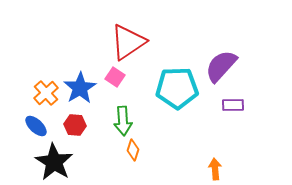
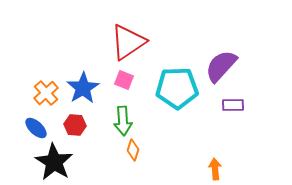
pink square: moved 9 px right, 3 px down; rotated 12 degrees counterclockwise
blue star: moved 3 px right
blue ellipse: moved 2 px down
